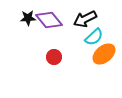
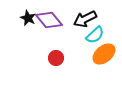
black star: rotated 28 degrees clockwise
cyan semicircle: moved 1 px right, 2 px up
red circle: moved 2 px right, 1 px down
